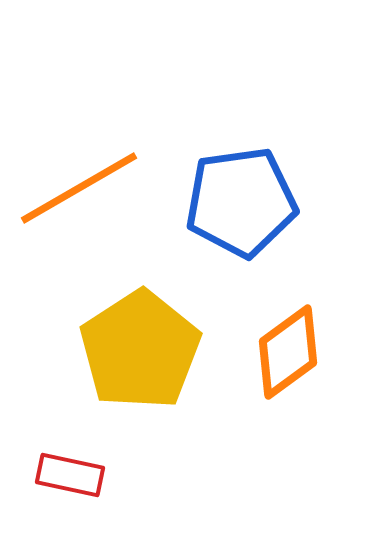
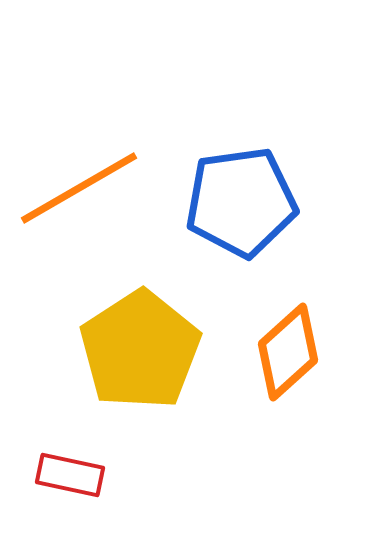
orange diamond: rotated 6 degrees counterclockwise
